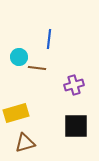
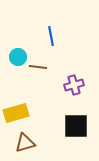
blue line: moved 2 px right, 3 px up; rotated 18 degrees counterclockwise
cyan circle: moved 1 px left
brown line: moved 1 px right, 1 px up
